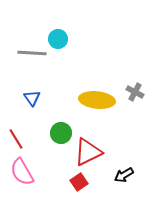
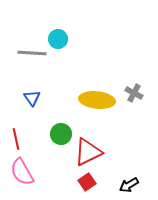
gray cross: moved 1 px left, 1 px down
green circle: moved 1 px down
red line: rotated 20 degrees clockwise
black arrow: moved 5 px right, 10 px down
red square: moved 8 px right
